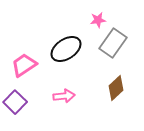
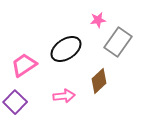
gray rectangle: moved 5 px right, 1 px up
brown diamond: moved 17 px left, 7 px up
